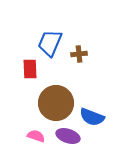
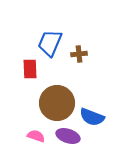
brown circle: moved 1 px right
